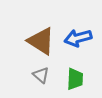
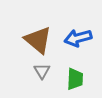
brown triangle: moved 3 px left, 1 px up; rotated 8 degrees clockwise
gray triangle: moved 1 px right, 4 px up; rotated 18 degrees clockwise
